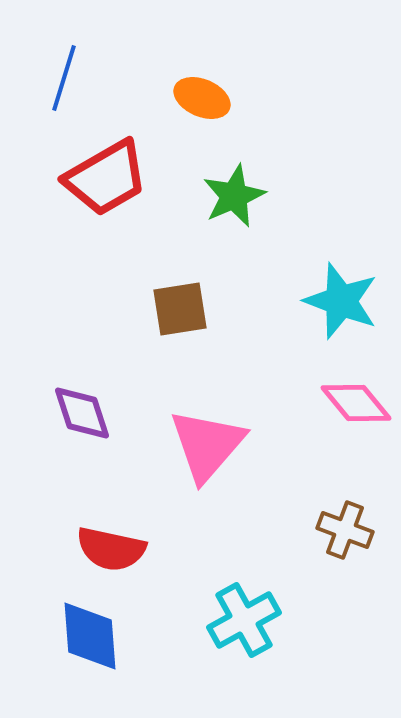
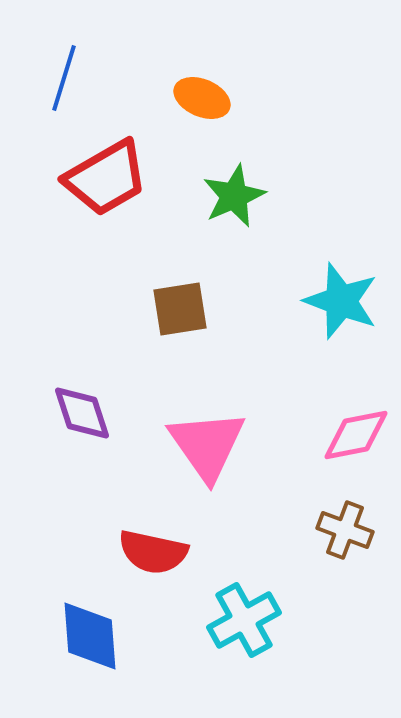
pink diamond: moved 32 px down; rotated 62 degrees counterclockwise
pink triangle: rotated 16 degrees counterclockwise
red semicircle: moved 42 px right, 3 px down
